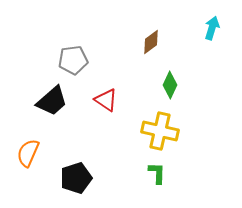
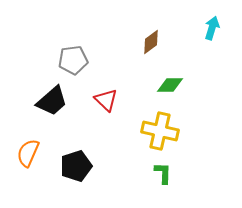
green diamond: rotated 64 degrees clockwise
red triangle: rotated 10 degrees clockwise
green L-shape: moved 6 px right
black pentagon: moved 12 px up
